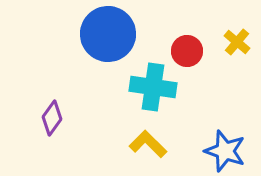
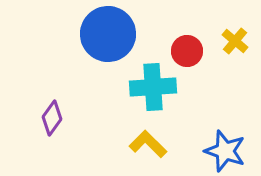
yellow cross: moved 2 px left, 1 px up
cyan cross: rotated 12 degrees counterclockwise
